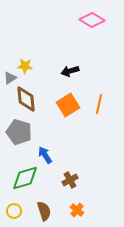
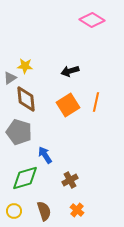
orange line: moved 3 px left, 2 px up
